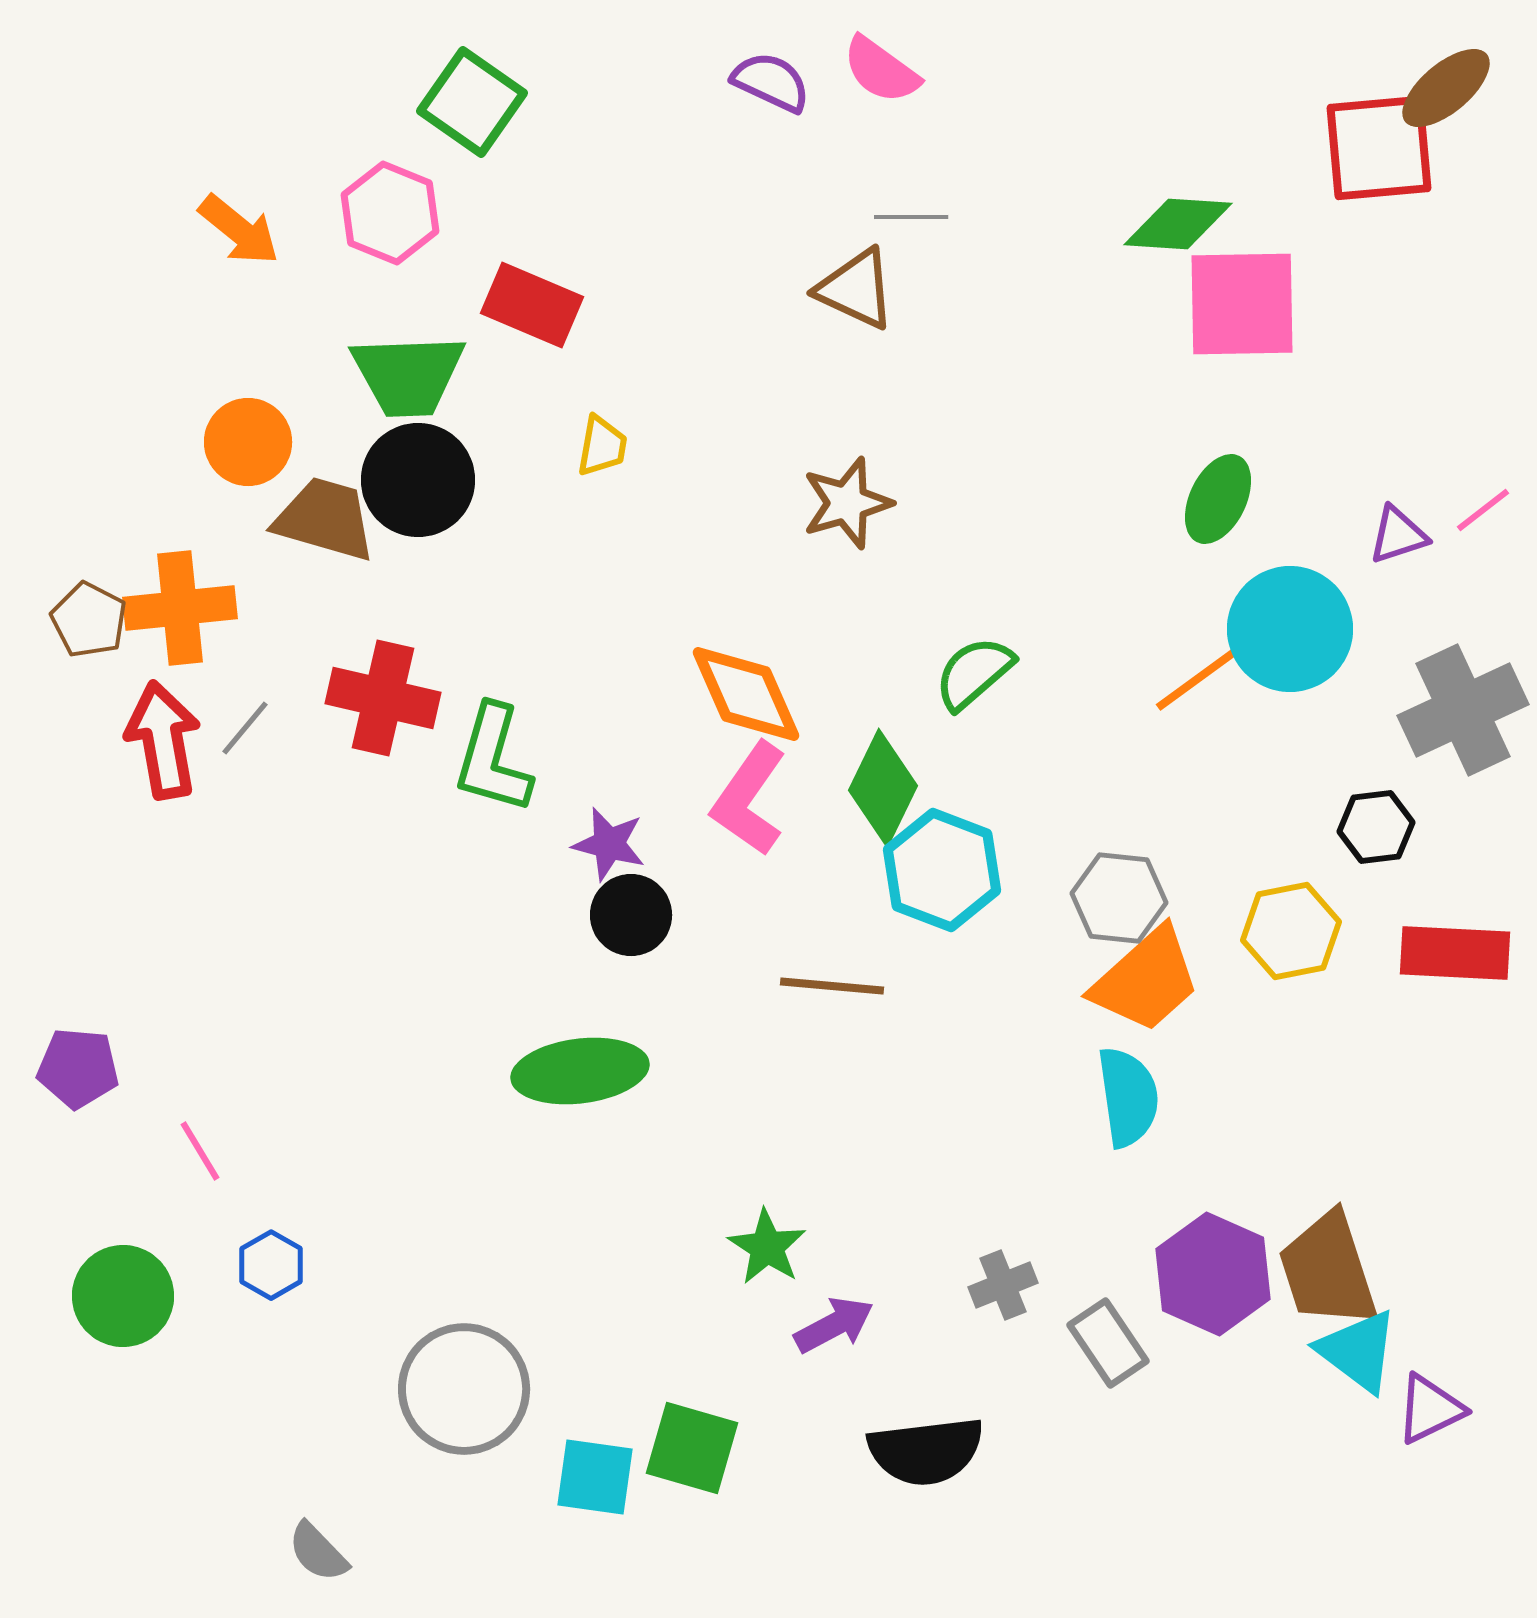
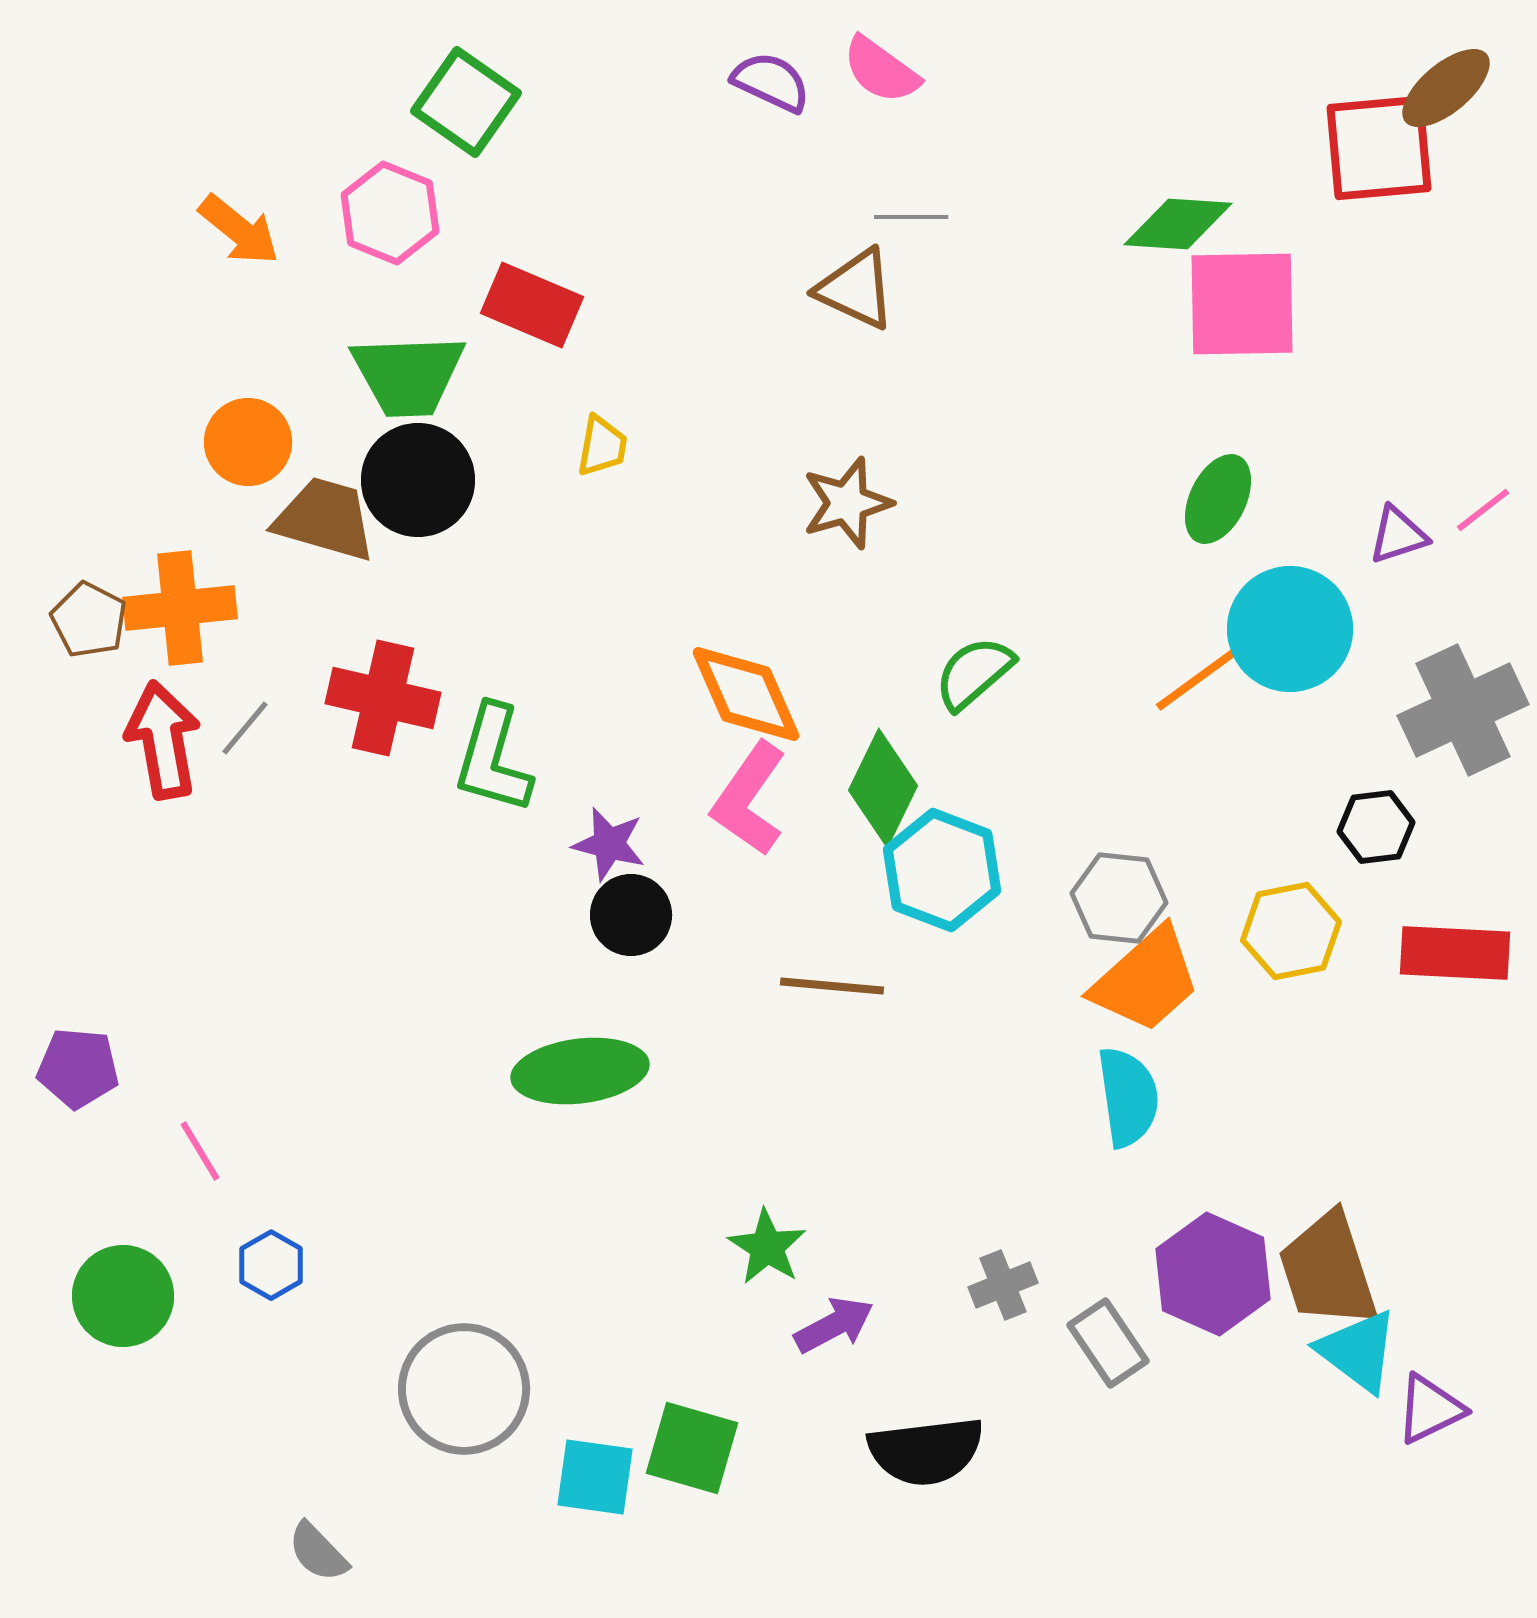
green square at (472, 102): moved 6 px left
